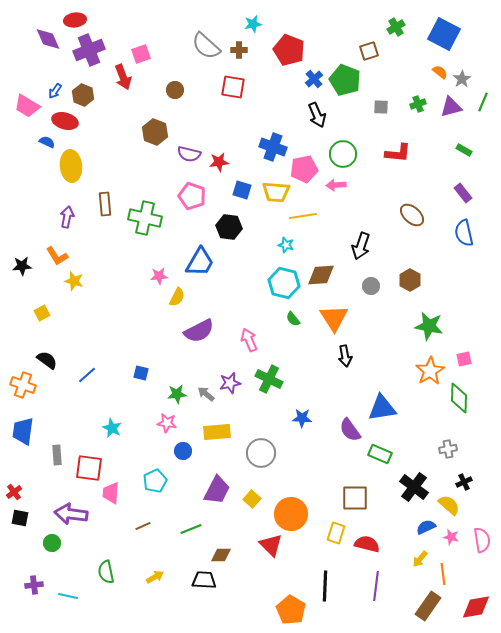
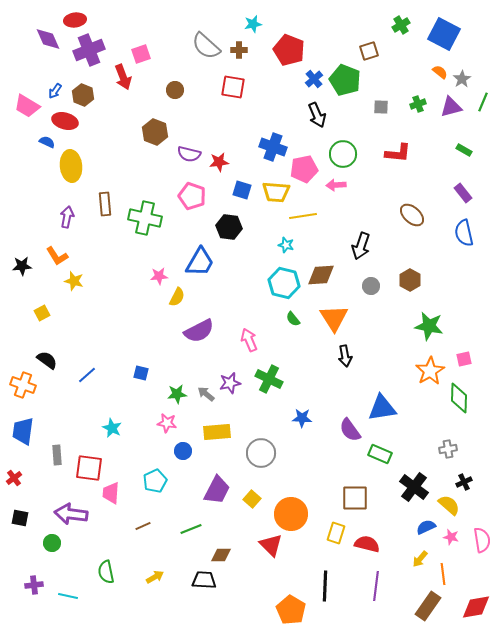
green cross at (396, 27): moved 5 px right, 2 px up
red cross at (14, 492): moved 14 px up
